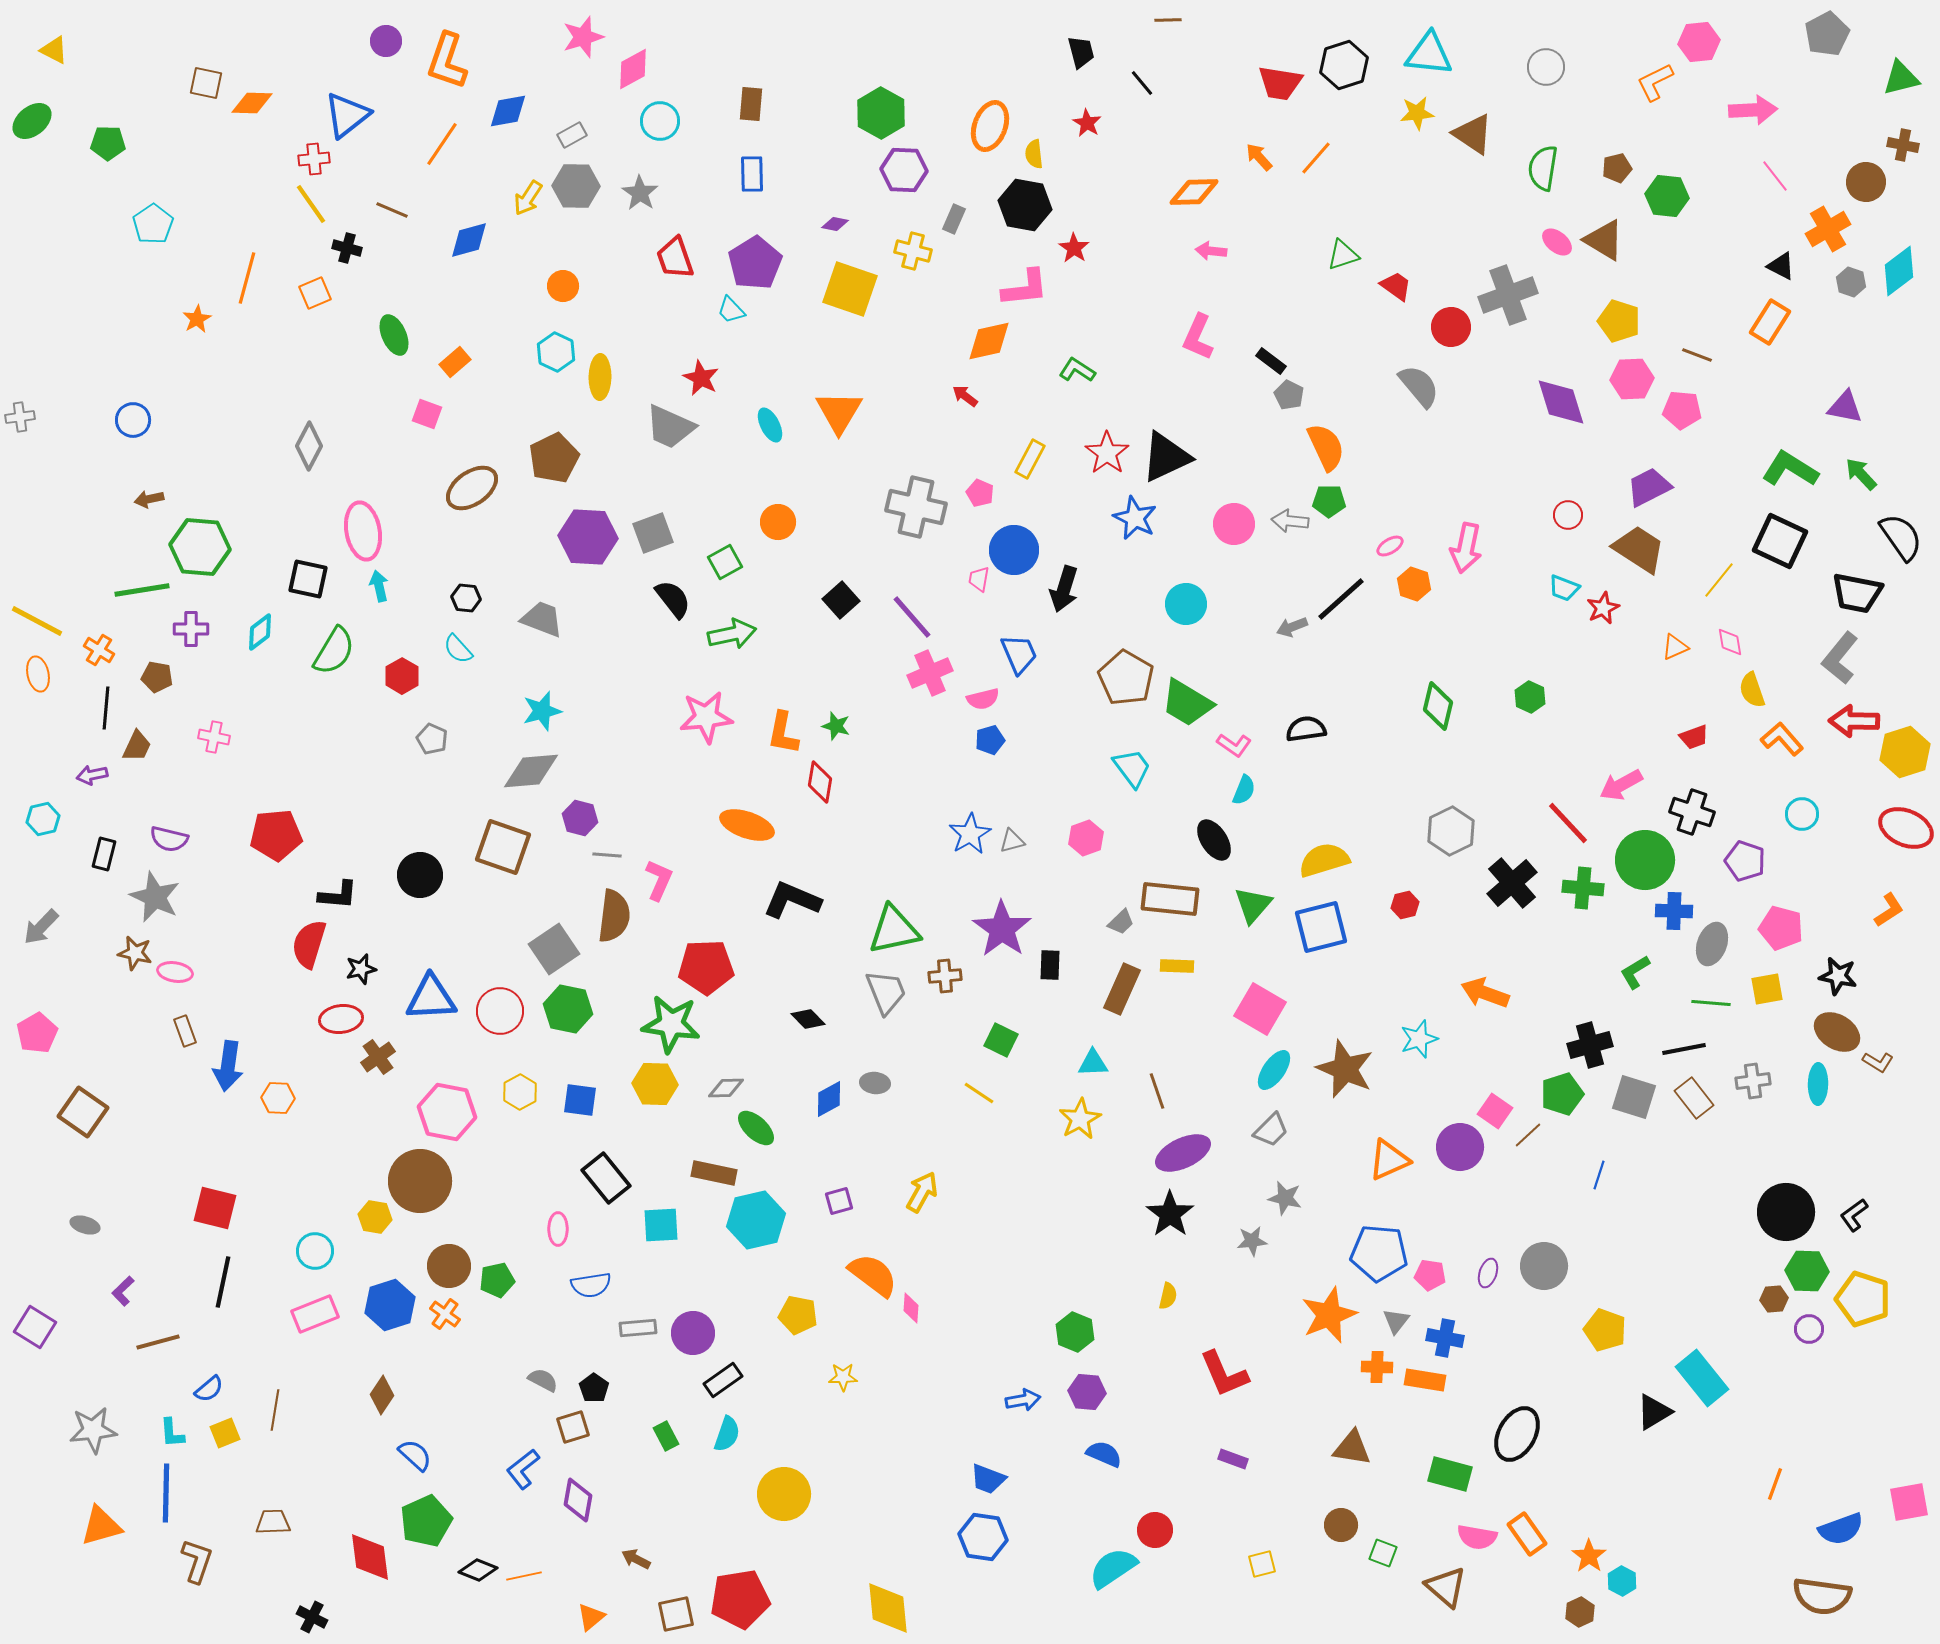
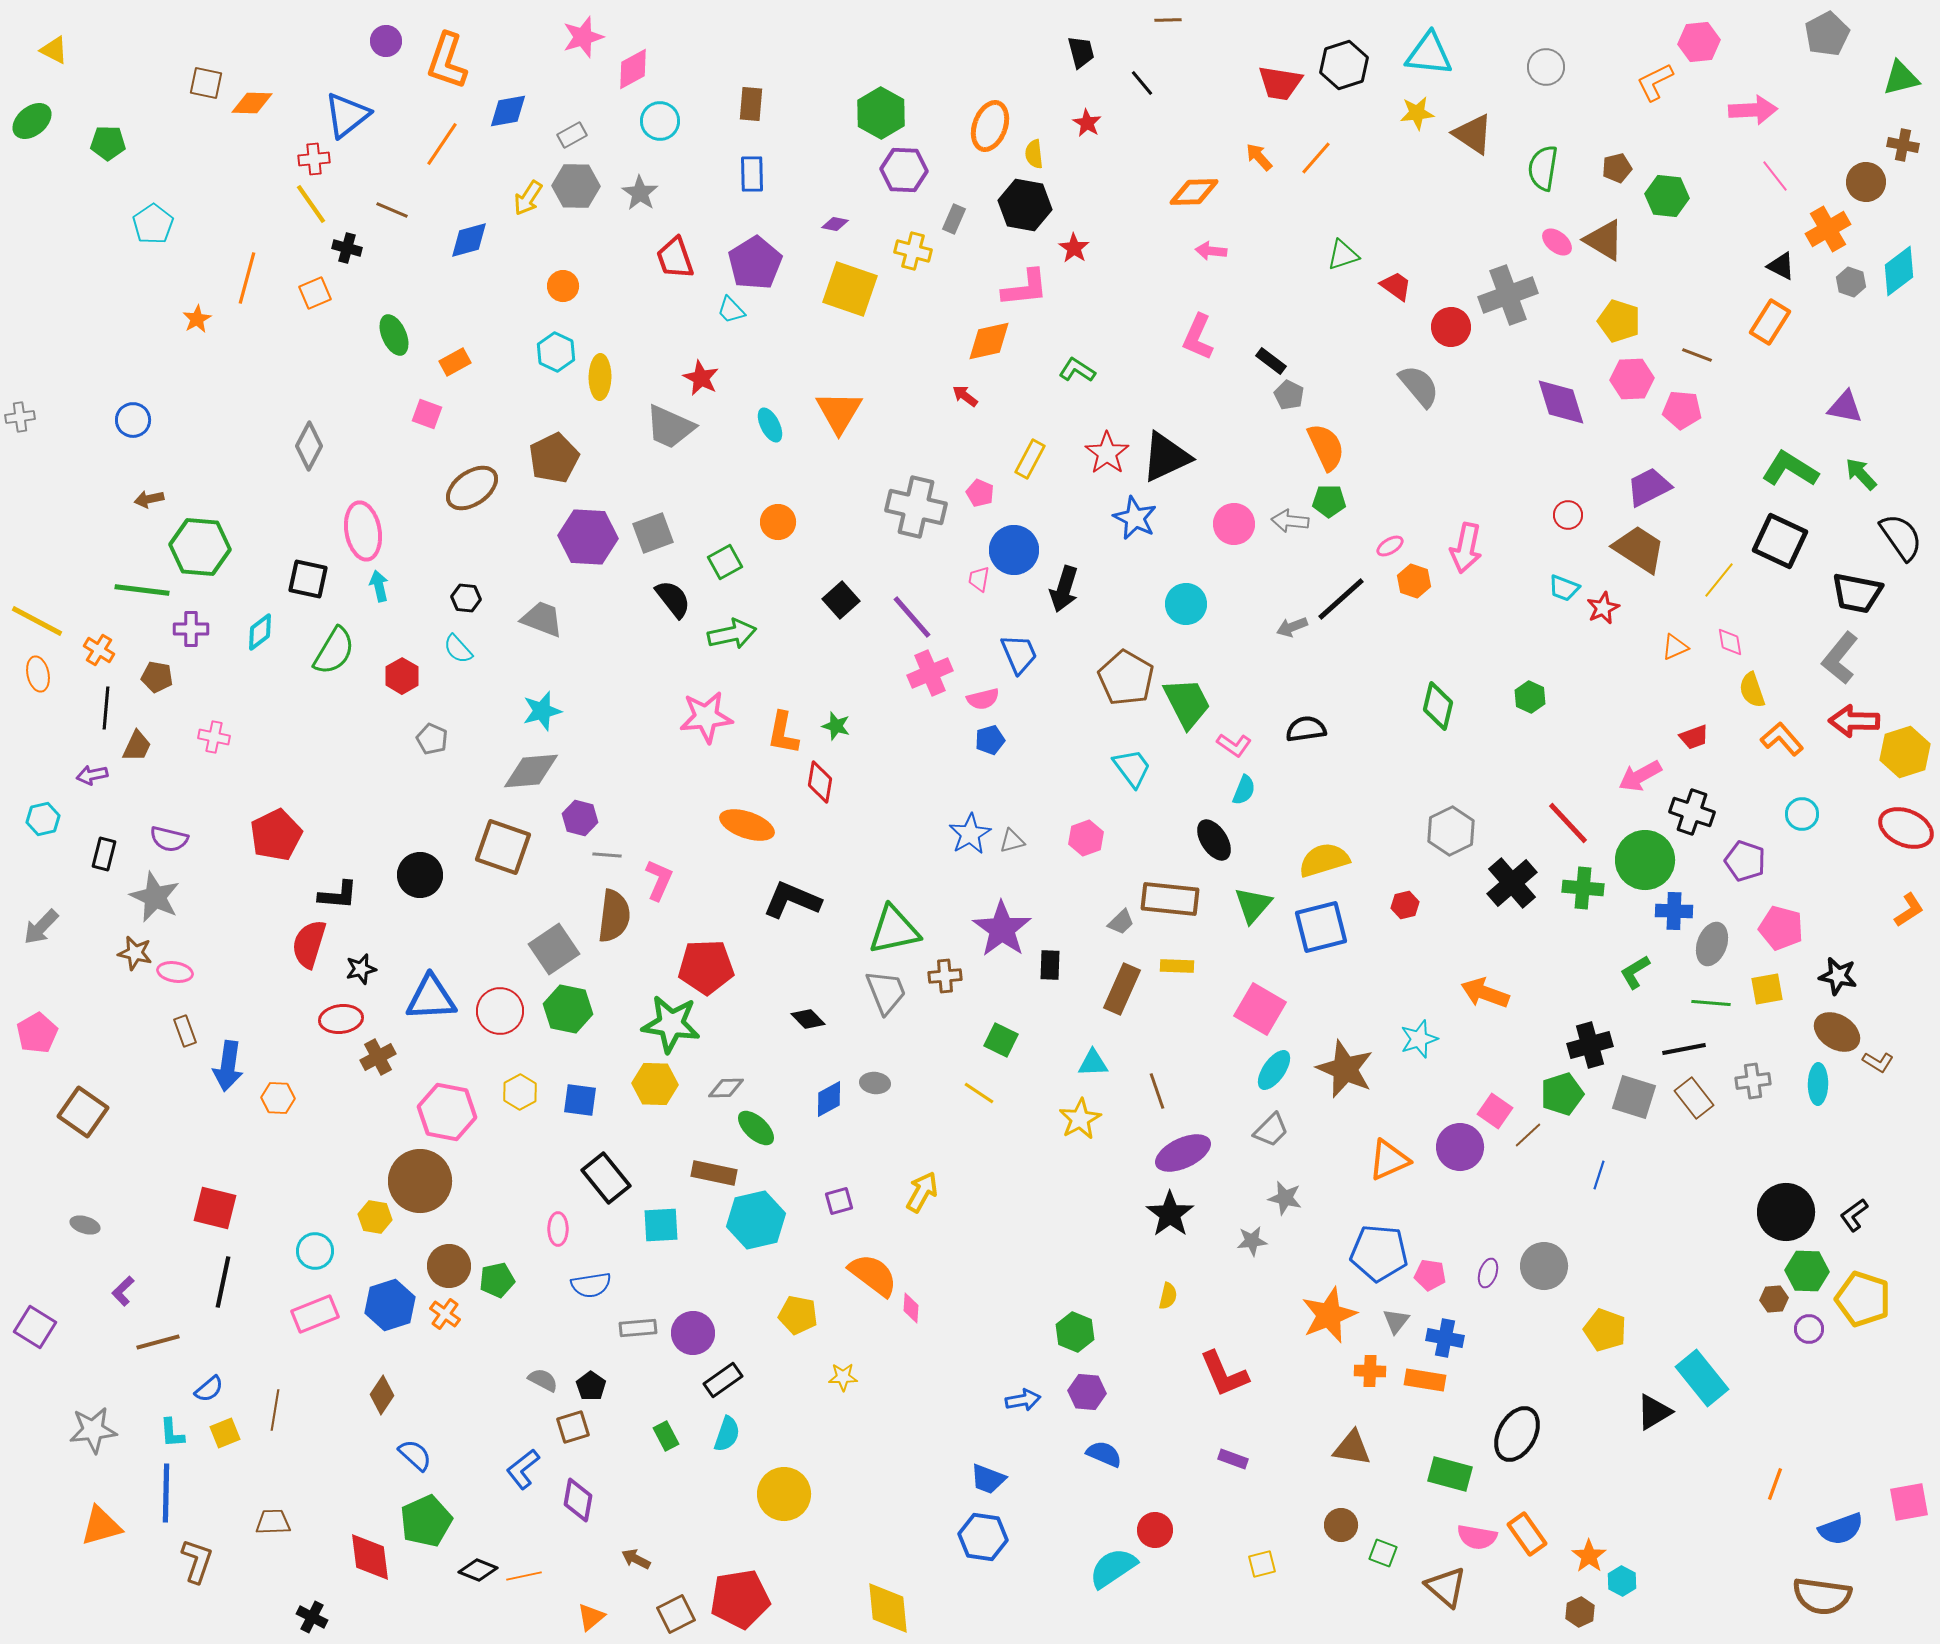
orange rectangle at (455, 362): rotated 12 degrees clockwise
orange hexagon at (1414, 584): moved 3 px up
green line at (142, 590): rotated 16 degrees clockwise
green trapezoid at (1187, 703): rotated 148 degrees counterclockwise
pink arrow at (1621, 785): moved 19 px right, 9 px up
red pentagon at (276, 835): rotated 21 degrees counterclockwise
orange L-shape at (1889, 910): moved 20 px right
brown cross at (378, 1057): rotated 8 degrees clockwise
orange cross at (1377, 1367): moved 7 px left, 4 px down
black pentagon at (594, 1388): moved 3 px left, 2 px up
brown square at (676, 1614): rotated 15 degrees counterclockwise
